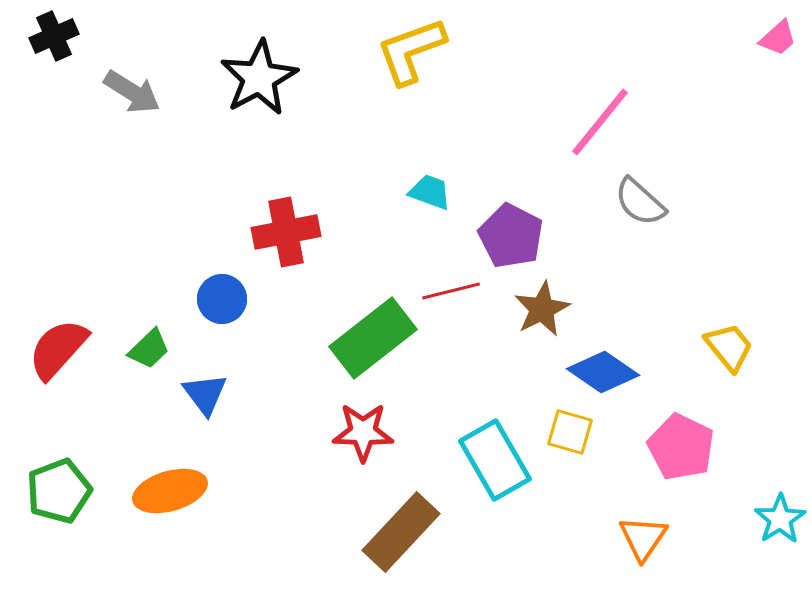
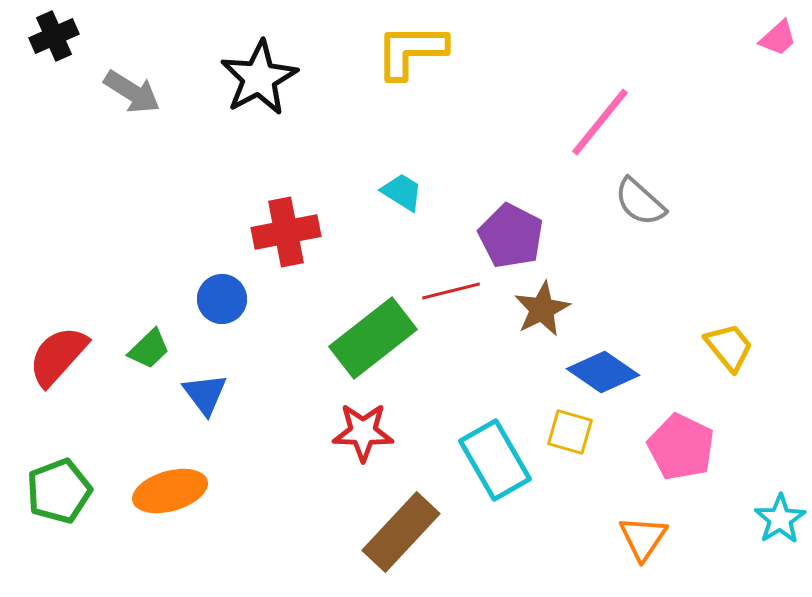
yellow L-shape: rotated 20 degrees clockwise
cyan trapezoid: moved 28 px left; rotated 12 degrees clockwise
red semicircle: moved 7 px down
